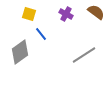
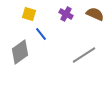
brown semicircle: moved 1 px left, 2 px down; rotated 12 degrees counterclockwise
